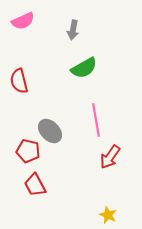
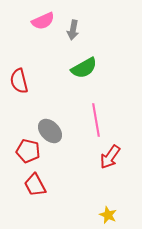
pink semicircle: moved 20 px right
